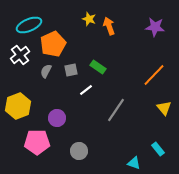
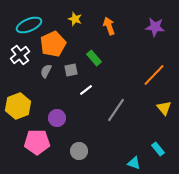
yellow star: moved 14 px left
green rectangle: moved 4 px left, 9 px up; rotated 14 degrees clockwise
